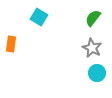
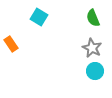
green semicircle: rotated 60 degrees counterclockwise
orange rectangle: rotated 42 degrees counterclockwise
cyan circle: moved 2 px left, 2 px up
